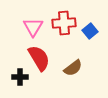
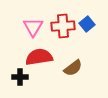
red cross: moved 1 px left, 3 px down
blue square: moved 3 px left, 7 px up
red semicircle: moved 1 px up; rotated 68 degrees counterclockwise
